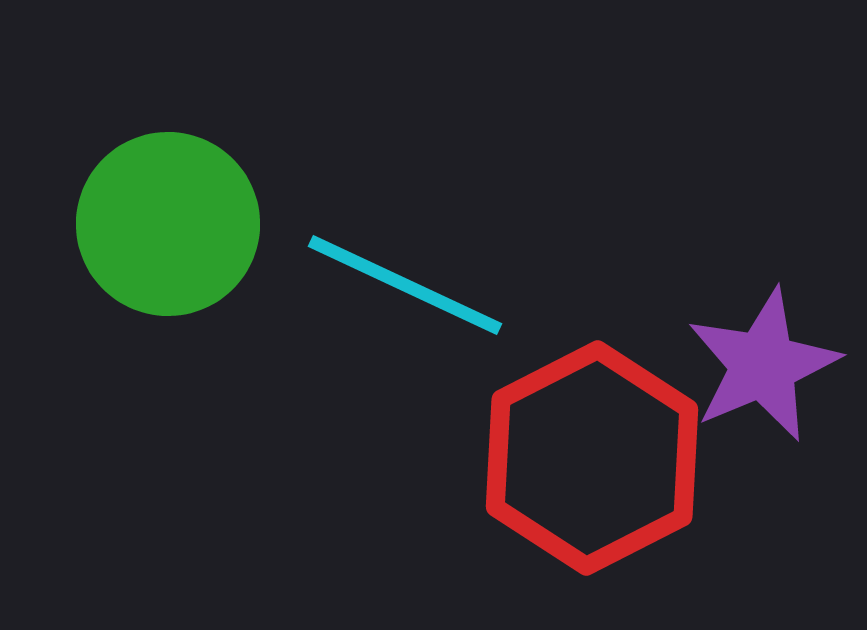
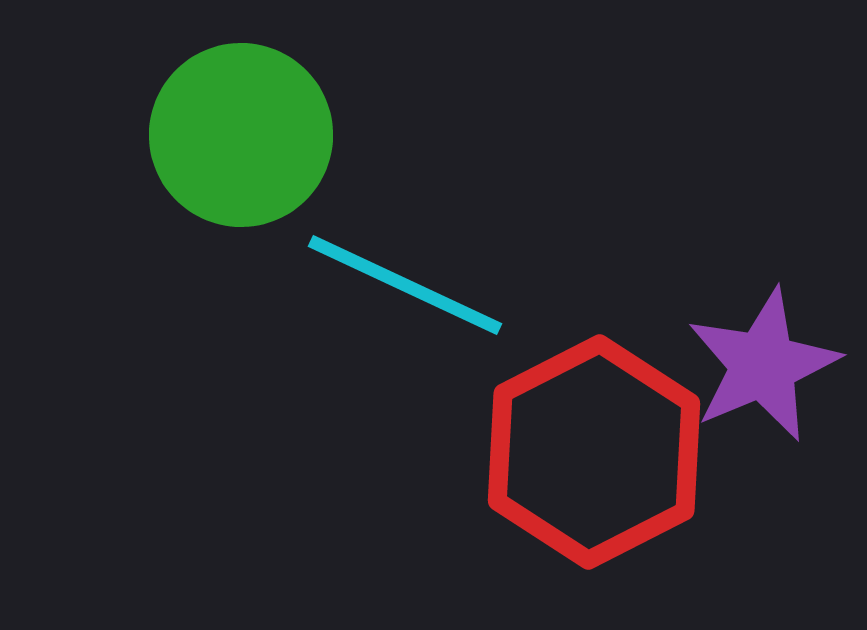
green circle: moved 73 px right, 89 px up
red hexagon: moved 2 px right, 6 px up
